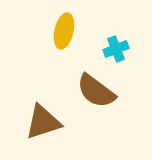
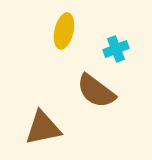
brown triangle: moved 6 px down; rotated 6 degrees clockwise
